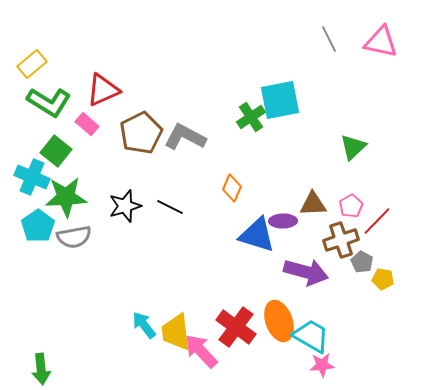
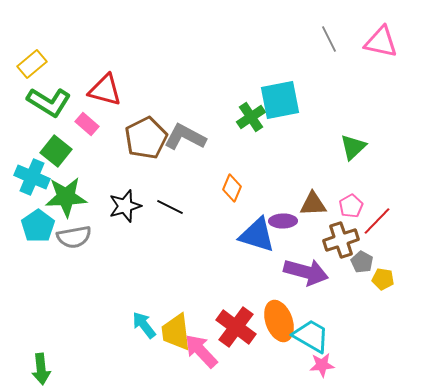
red triangle: moved 2 px right; rotated 39 degrees clockwise
brown pentagon: moved 5 px right, 5 px down
